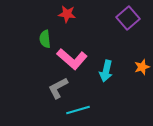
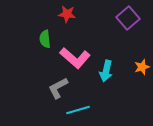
pink L-shape: moved 3 px right, 1 px up
